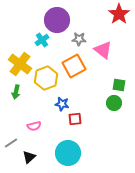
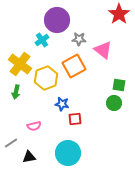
black triangle: rotated 32 degrees clockwise
